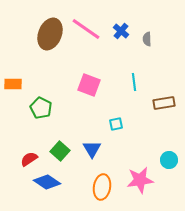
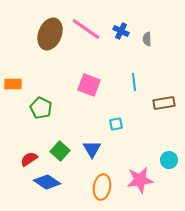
blue cross: rotated 14 degrees counterclockwise
